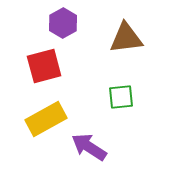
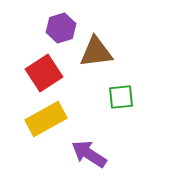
purple hexagon: moved 2 px left, 5 px down; rotated 12 degrees clockwise
brown triangle: moved 30 px left, 14 px down
red square: moved 7 px down; rotated 18 degrees counterclockwise
purple arrow: moved 7 px down
